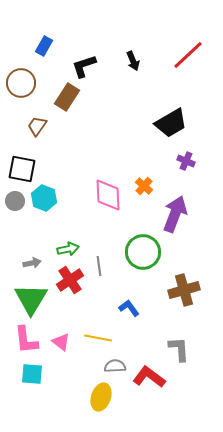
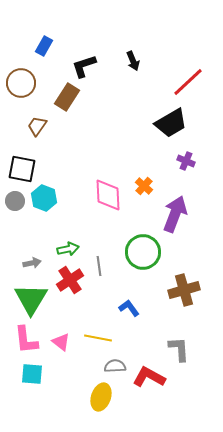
red line: moved 27 px down
red L-shape: rotated 8 degrees counterclockwise
